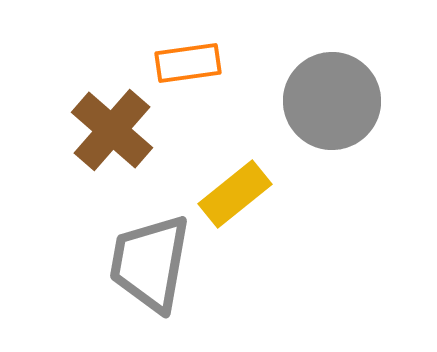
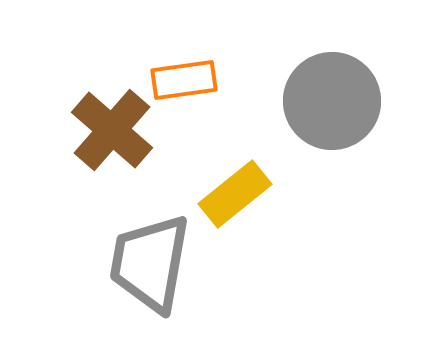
orange rectangle: moved 4 px left, 17 px down
